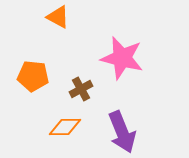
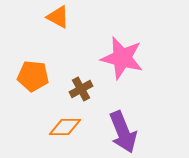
purple arrow: moved 1 px right
